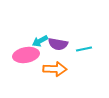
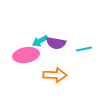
purple semicircle: moved 2 px left, 1 px up
orange arrow: moved 6 px down
